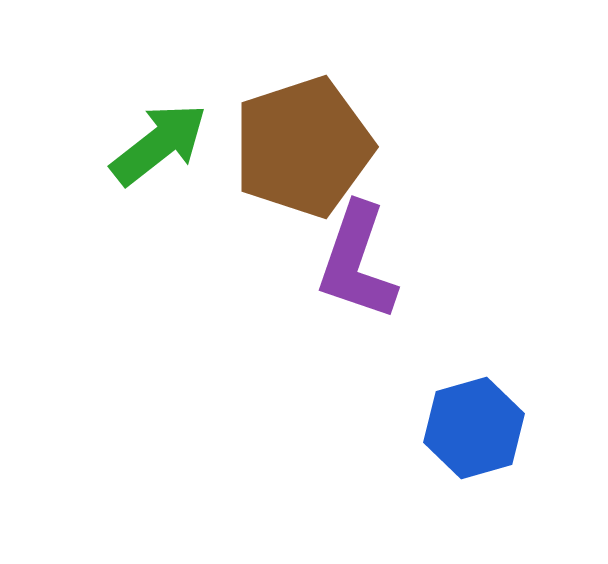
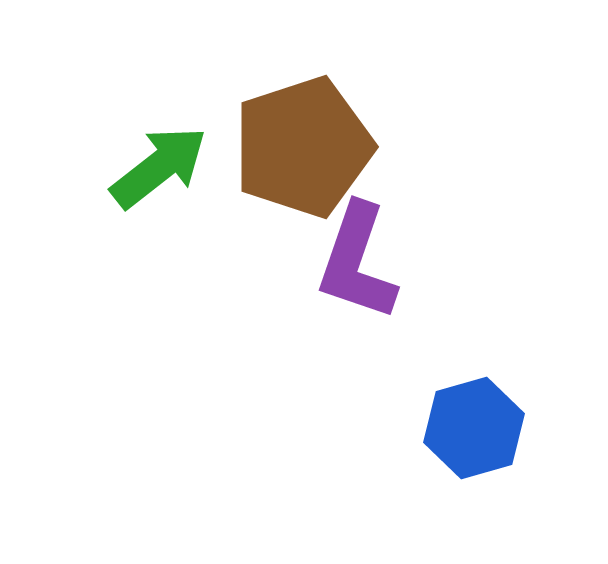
green arrow: moved 23 px down
